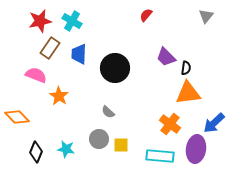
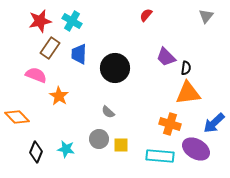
orange cross: rotated 20 degrees counterclockwise
purple ellipse: rotated 68 degrees counterclockwise
